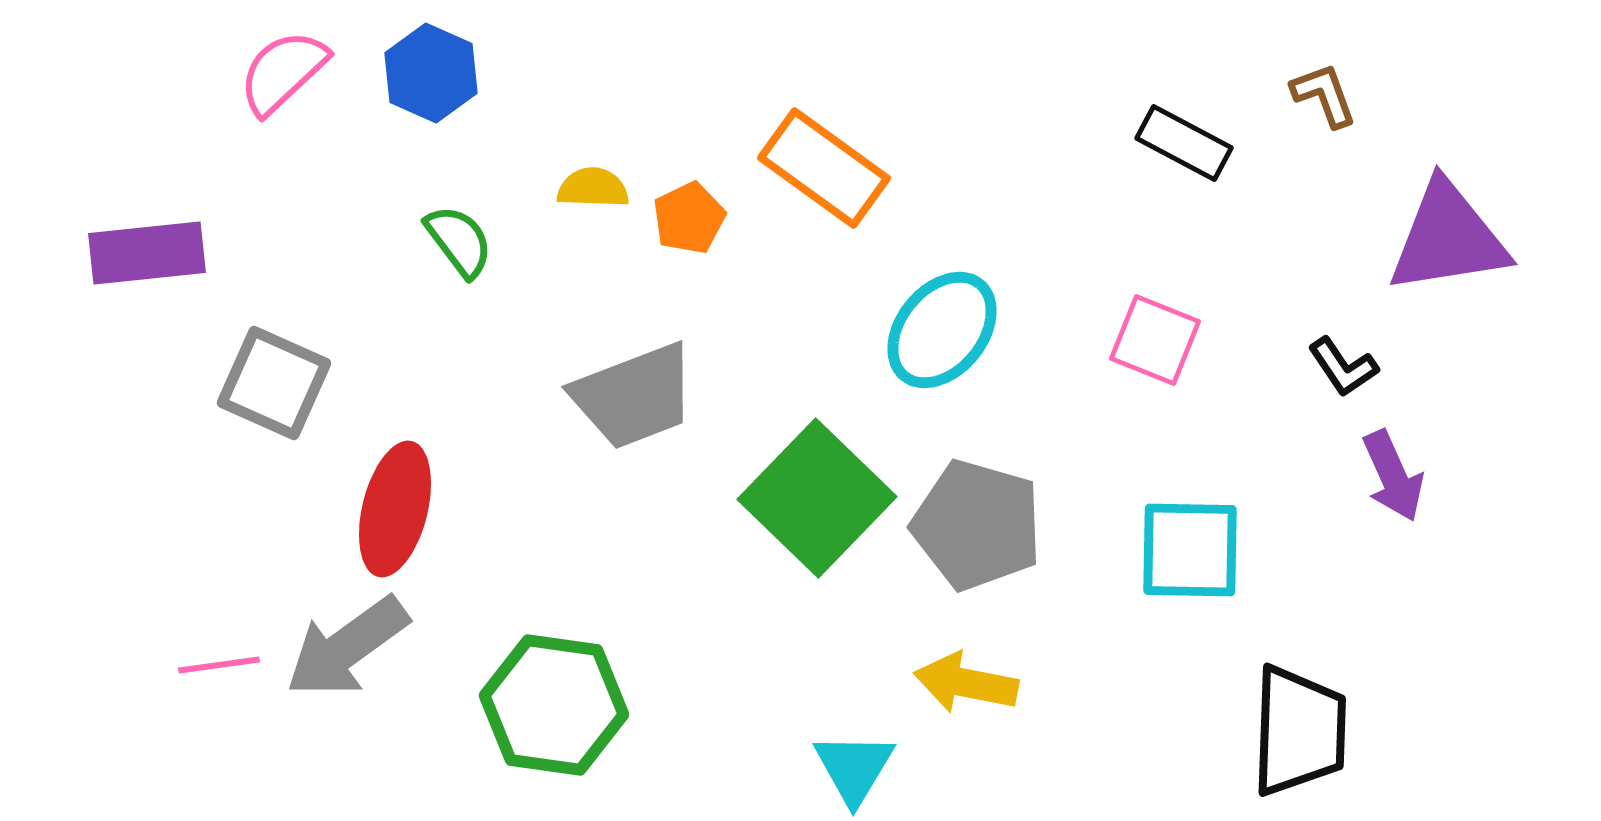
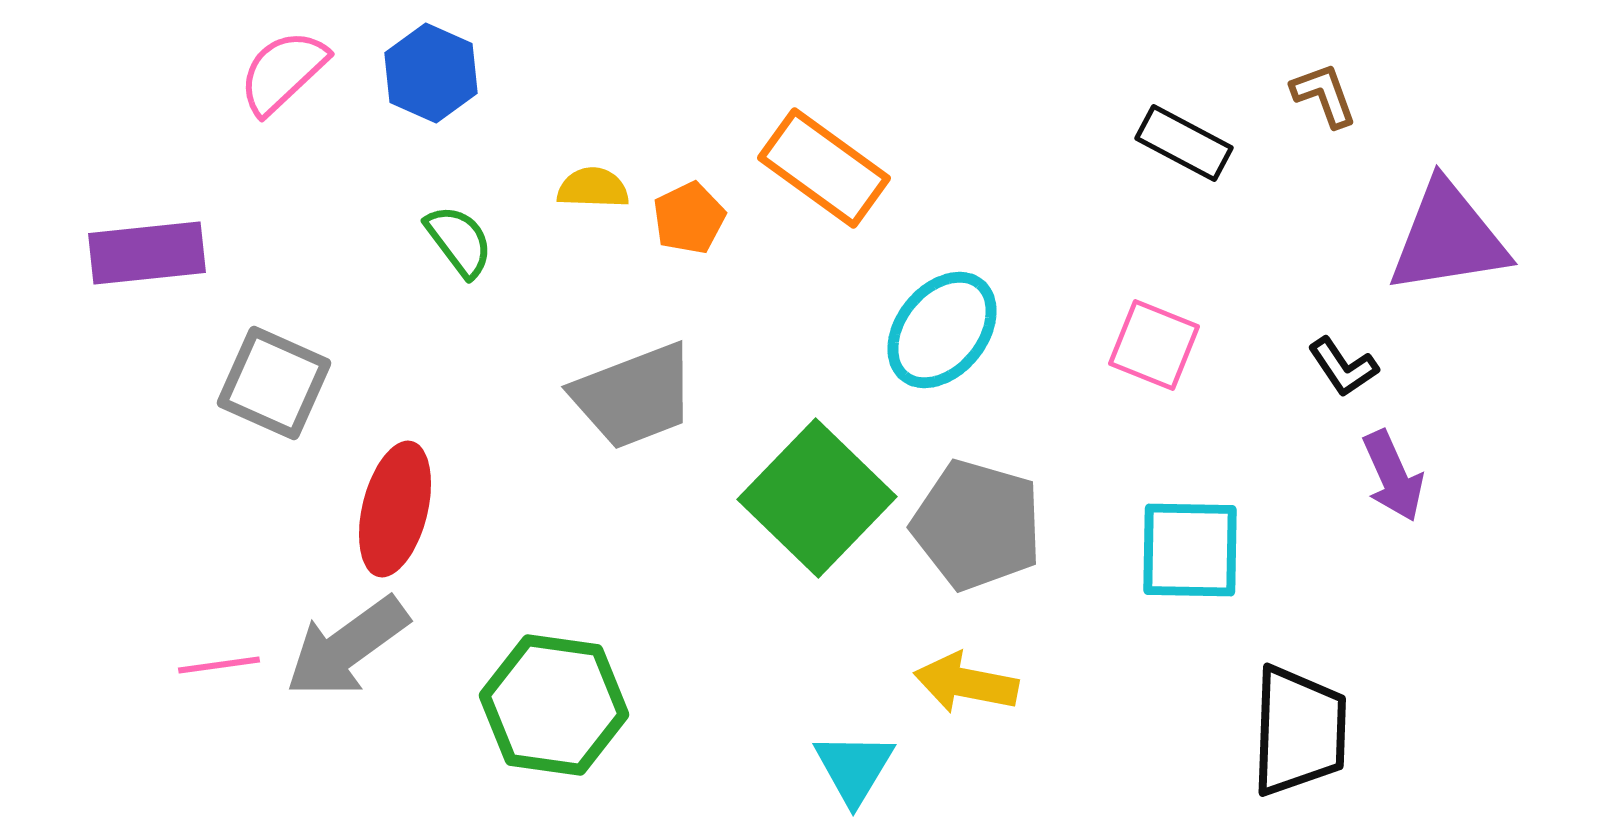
pink square: moved 1 px left, 5 px down
